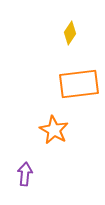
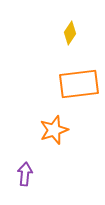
orange star: rotated 24 degrees clockwise
